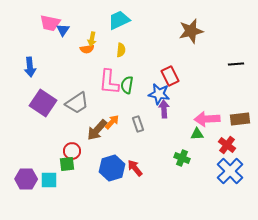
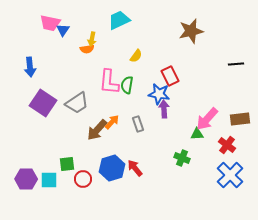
yellow semicircle: moved 15 px right, 6 px down; rotated 32 degrees clockwise
pink arrow: rotated 45 degrees counterclockwise
red circle: moved 11 px right, 28 px down
blue cross: moved 4 px down
